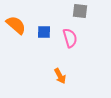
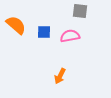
pink semicircle: moved 2 px up; rotated 84 degrees counterclockwise
orange arrow: rotated 56 degrees clockwise
